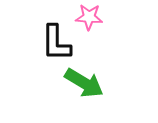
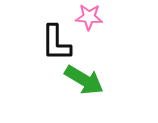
green arrow: moved 3 px up
